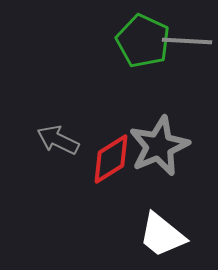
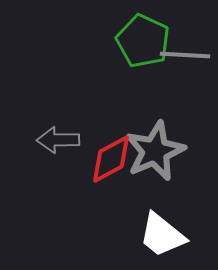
gray line: moved 2 px left, 14 px down
gray arrow: rotated 27 degrees counterclockwise
gray star: moved 4 px left, 5 px down
red diamond: rotated 4 degrees clockwise
